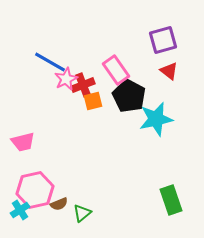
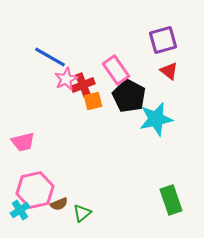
blue line: moved 5 px up
